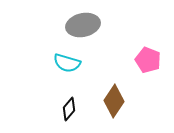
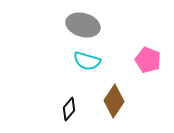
gray ellipse: rotated 28 degrees clockwise
cyan semicircle: moved 20 px right, 2 px up
